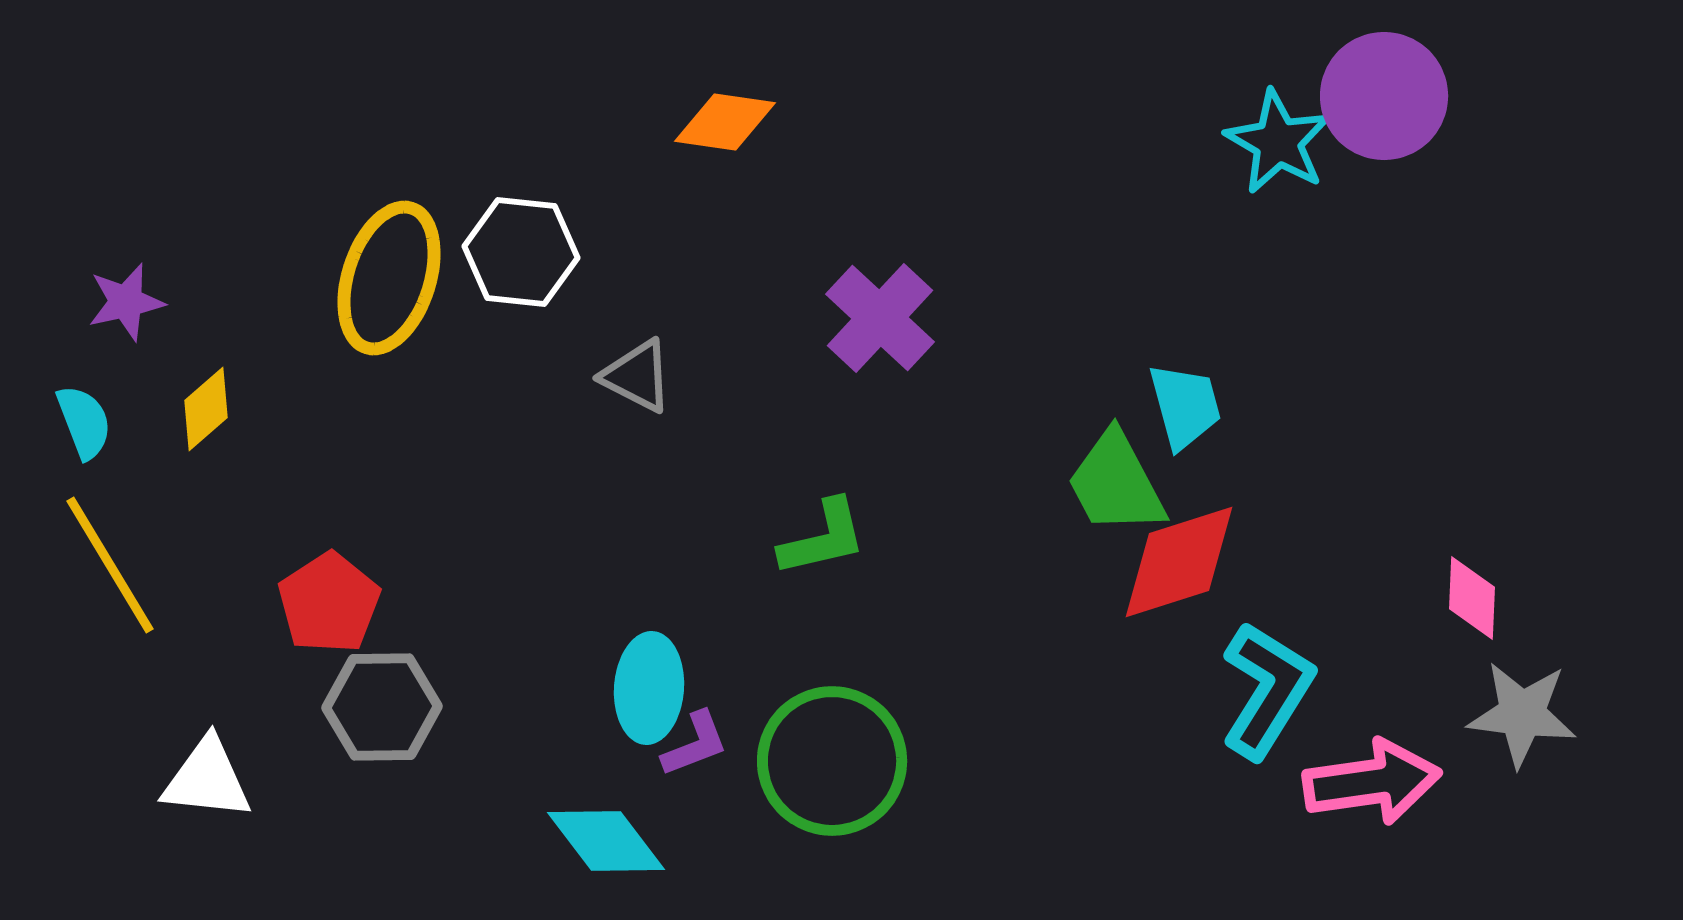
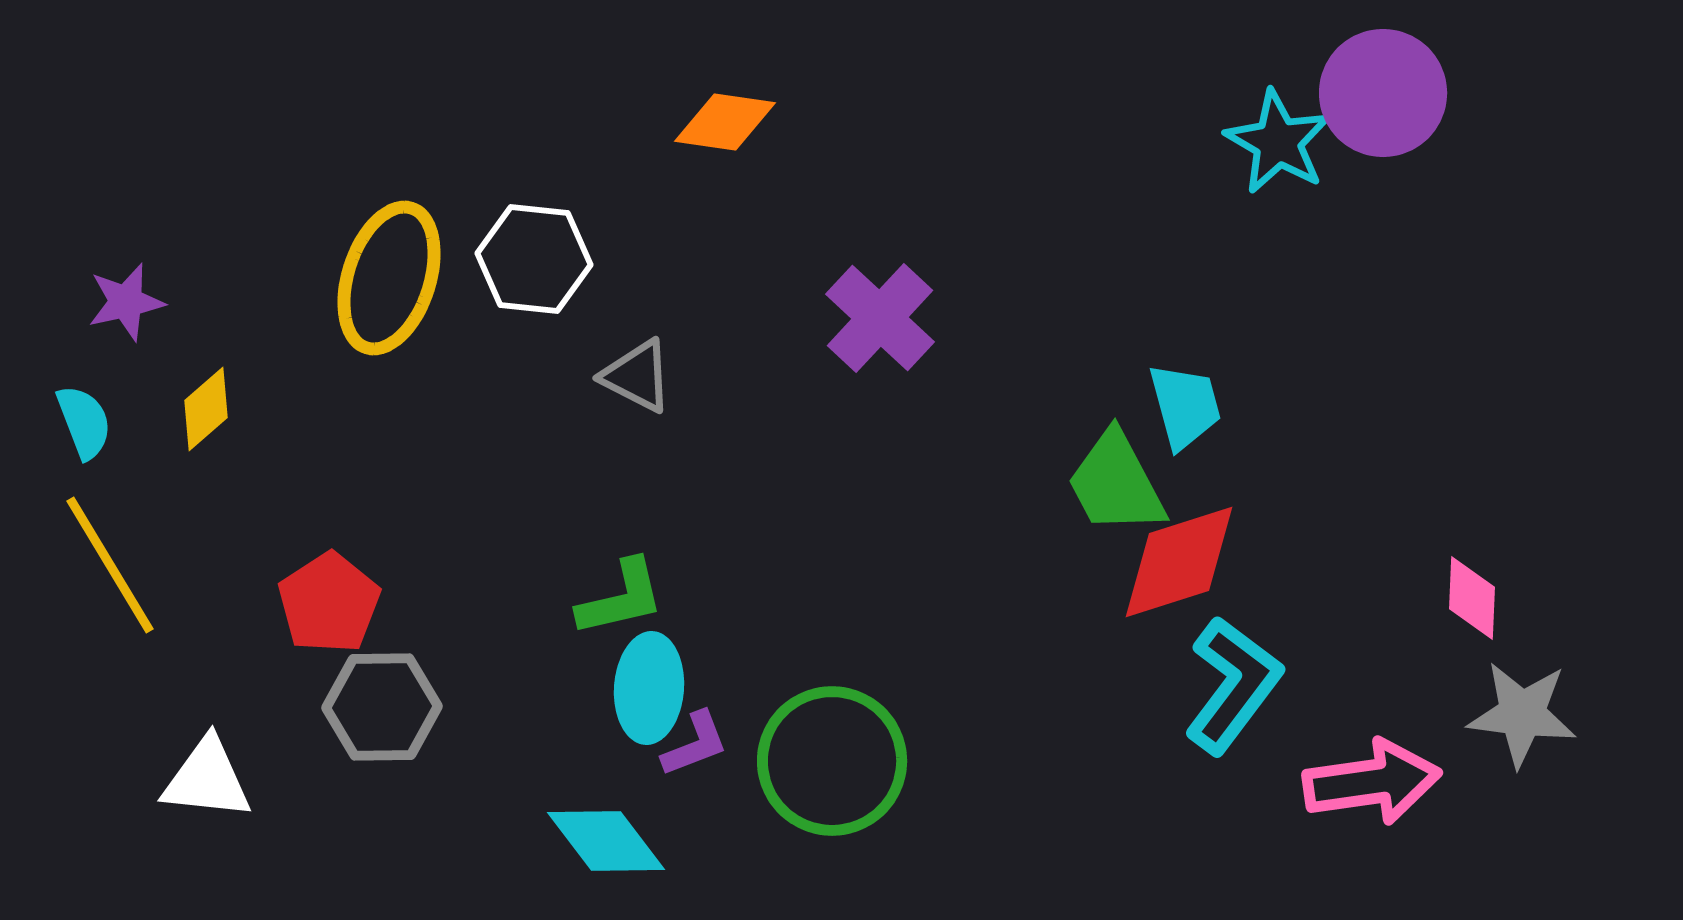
purple circle: moved 1 px left, 3 px up
white hexagon: moved 13 px right, 7 px down
green L-shape: moved 202 px left, 60 px down
cyan L-shape: moved 34 px left, 5 px up; rotated 5 degrees clockwise
